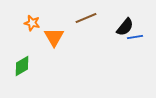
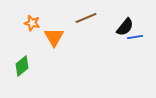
green diamond: rotated 10 degrees counterclockwise
